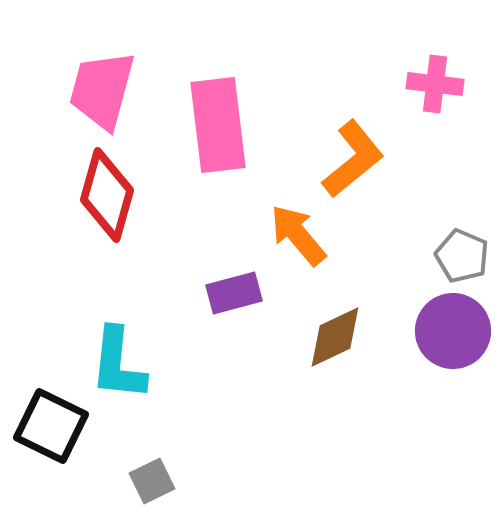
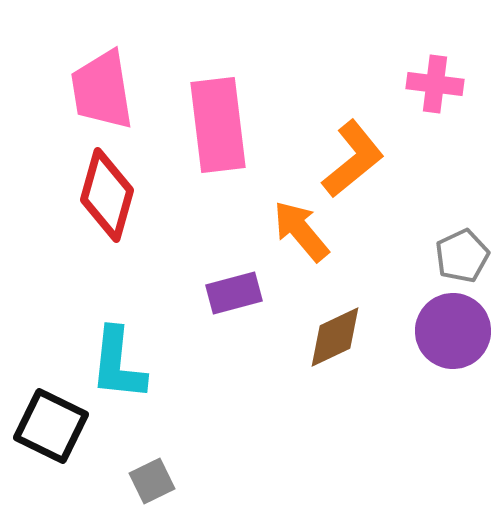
pink trapezoid: rotated 24 degrees counterclockwise
orange arrow: moved 3 px right, 4 px up
gray pentagon: rotated 24 degrees clockwise
